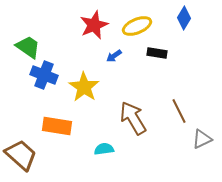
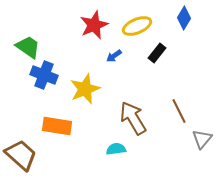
black rectangle: rotated 60 degrees counterclockwise
yellow star: moved 1 px right, 2 px down; rotated 16 degrees clockwise
gray triangle: rotated 25 degrees counterclockwise
cyan semicircle: moved 12 px right
